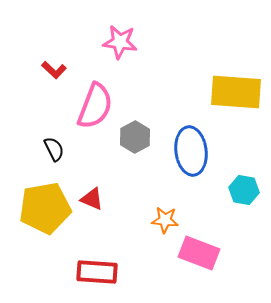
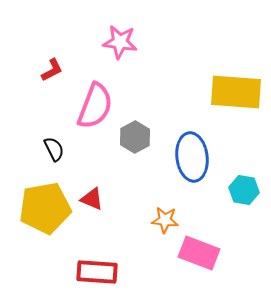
red L-shape: moved 2 px left; rotated 70 degrees counterclockwise
blue ellipse: moved 1 px right, 6 px down
